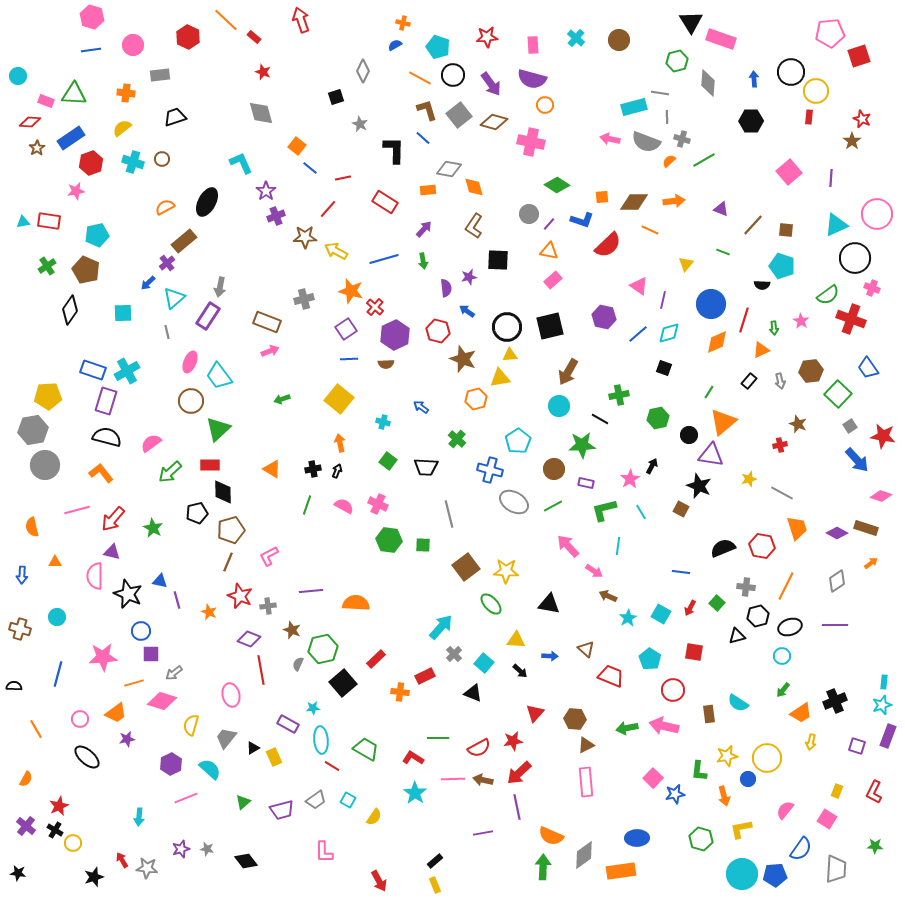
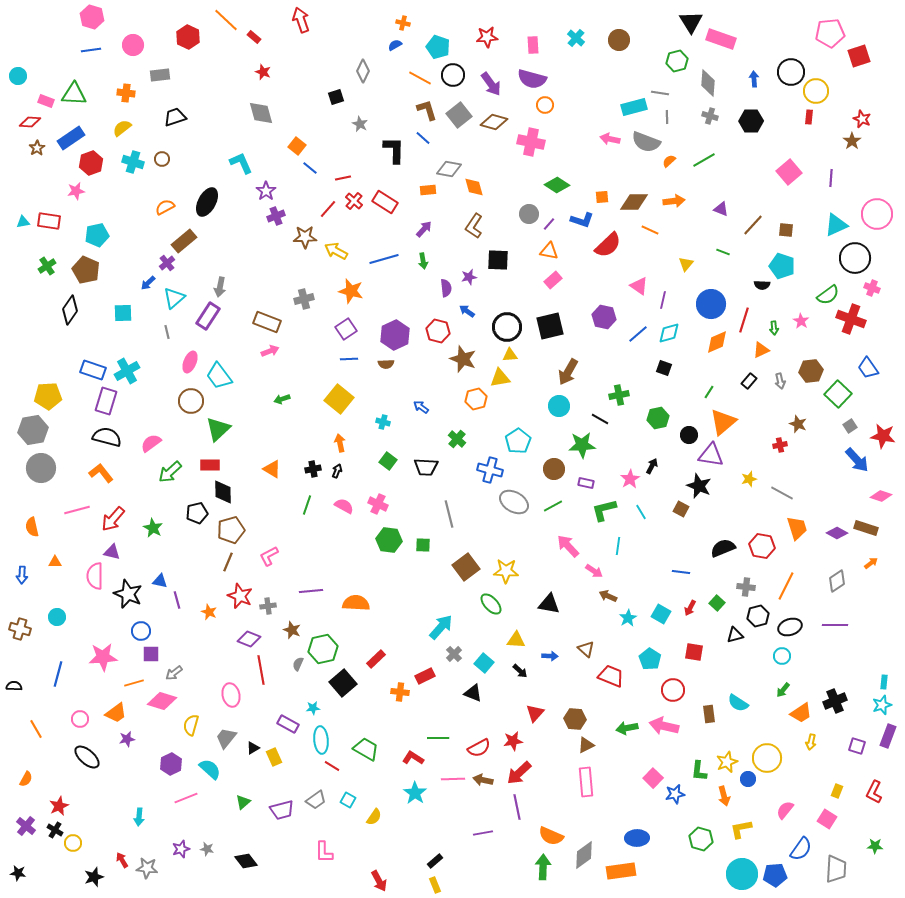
gray cross at (682, 139): moved 28 px right, 23 px up
red cross at (375, 307): moved 21 px left, 106 px up
gray circle at (45, 465): moved 4 px left, 3 px down
black triangle at (737, 636): moved 2 px left, 1 px up
yellow star at (727, 756): moved 6 px down; rotated 10 degrees counterclockwise
